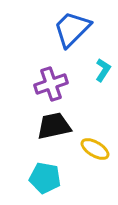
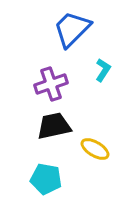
cyan pentagon: moved 1 px right, 1 px down
